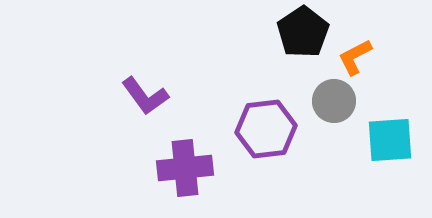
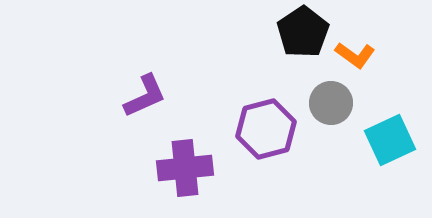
orange L-shape: moved 2 px up; rotated 117 degrees counterclockwise
purple L-shape: rotated 78 degrees counterclockwise
gray circle: moved 3 px left, 2 px down
purple hexagon: rotated 8 degrees counterclockwise
cyan square: rotated 21 degrees counterclockwise
